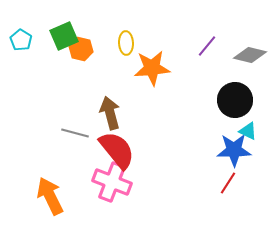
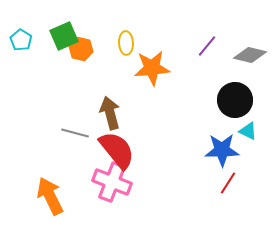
blue star: moved 12 px left
